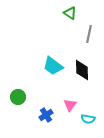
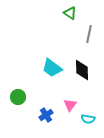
cyan trapezoid: moved 1 px left, 2 px down
